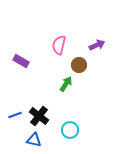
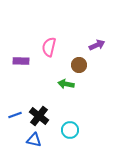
pink semicircle: moved 10 px left, 2 px down
purple rectangle: rotated 28 degrees counterclockwise
green arrow: rotated 112 degrees counterclockwise
